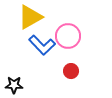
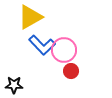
pink circle: moved 4 px left, 14 px down
